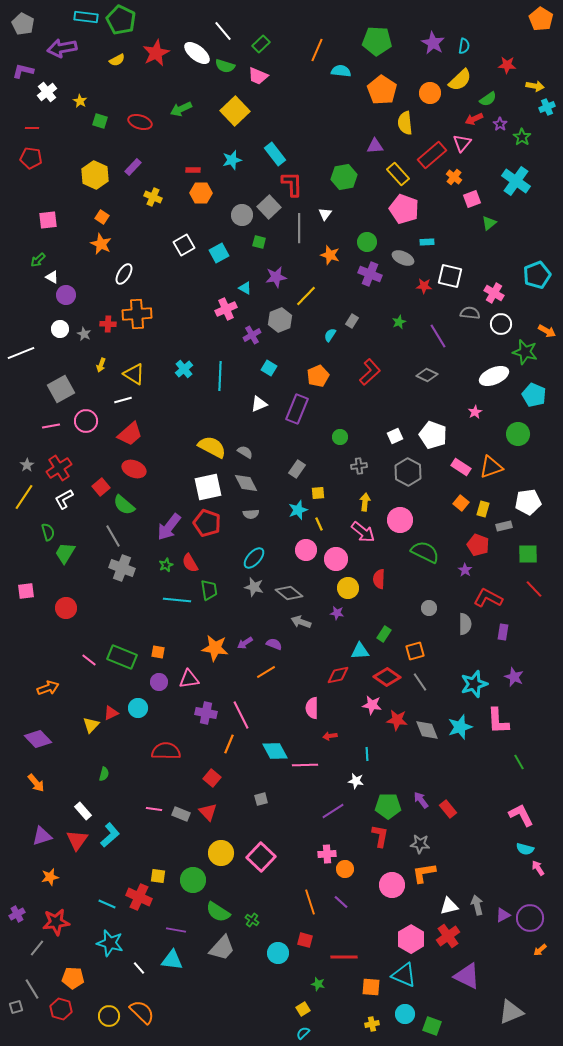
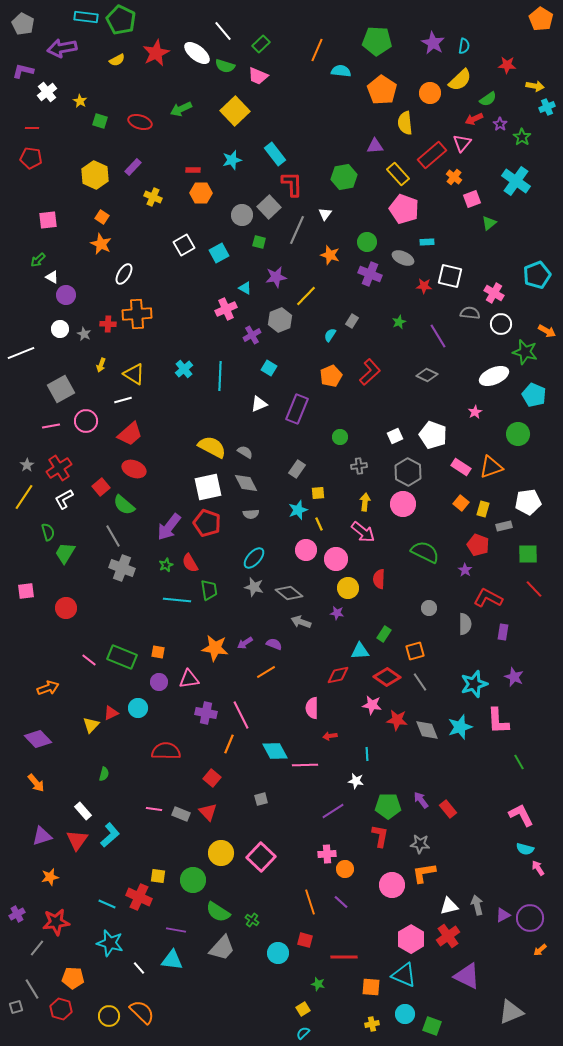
gray line at (299, 228): moved 2 px left, 2 px down; rotated 24 degrees clockwise
orange pentagon at (318, 376): moved 13 px right
pink circle at (400, 520): moved 3 px right, 16 px up
